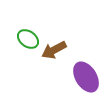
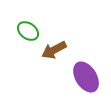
green ellipse: moved 8 px up
